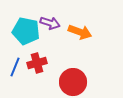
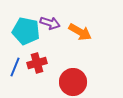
orange arrow: rotated 10 degrees clockwise
